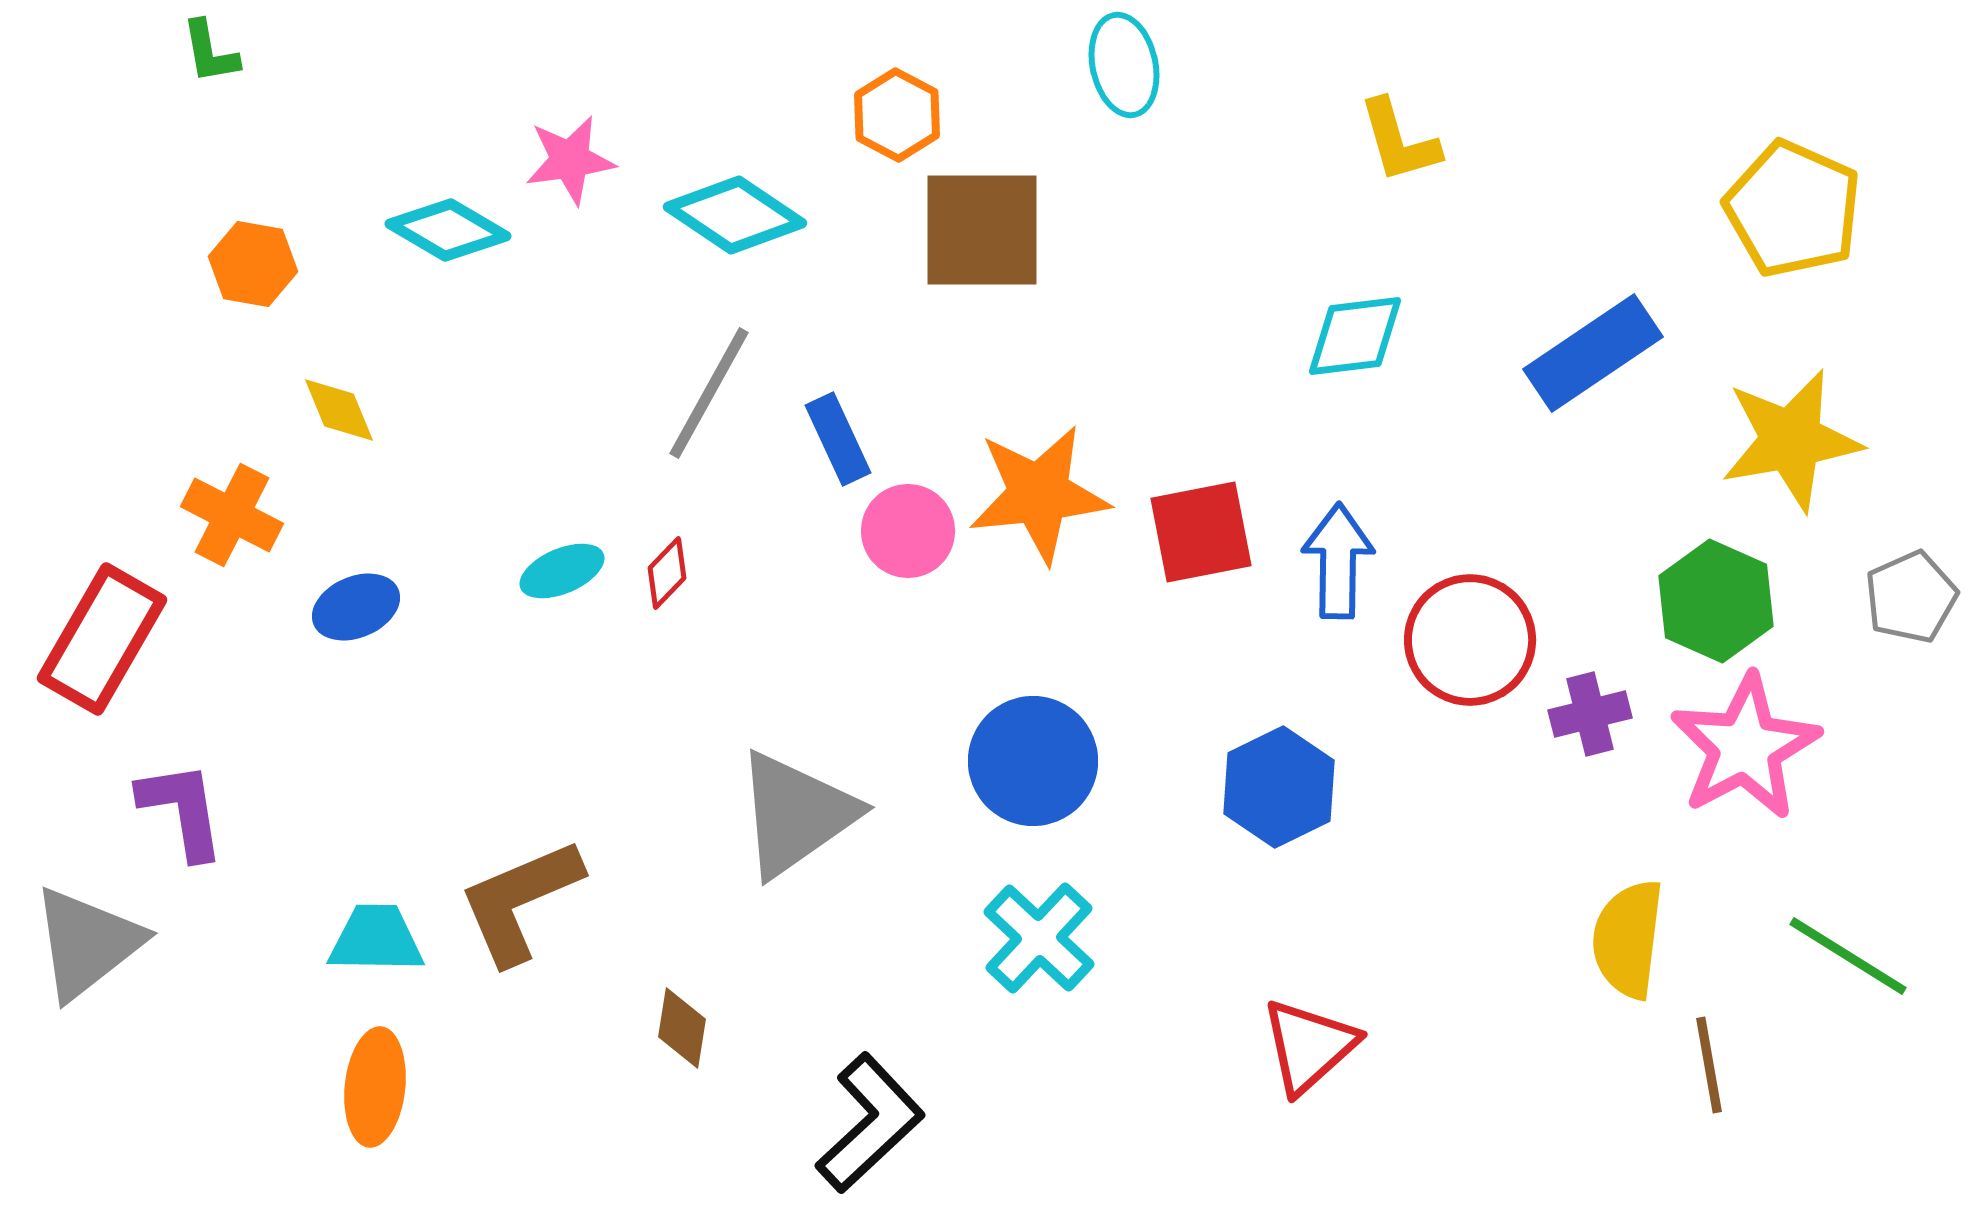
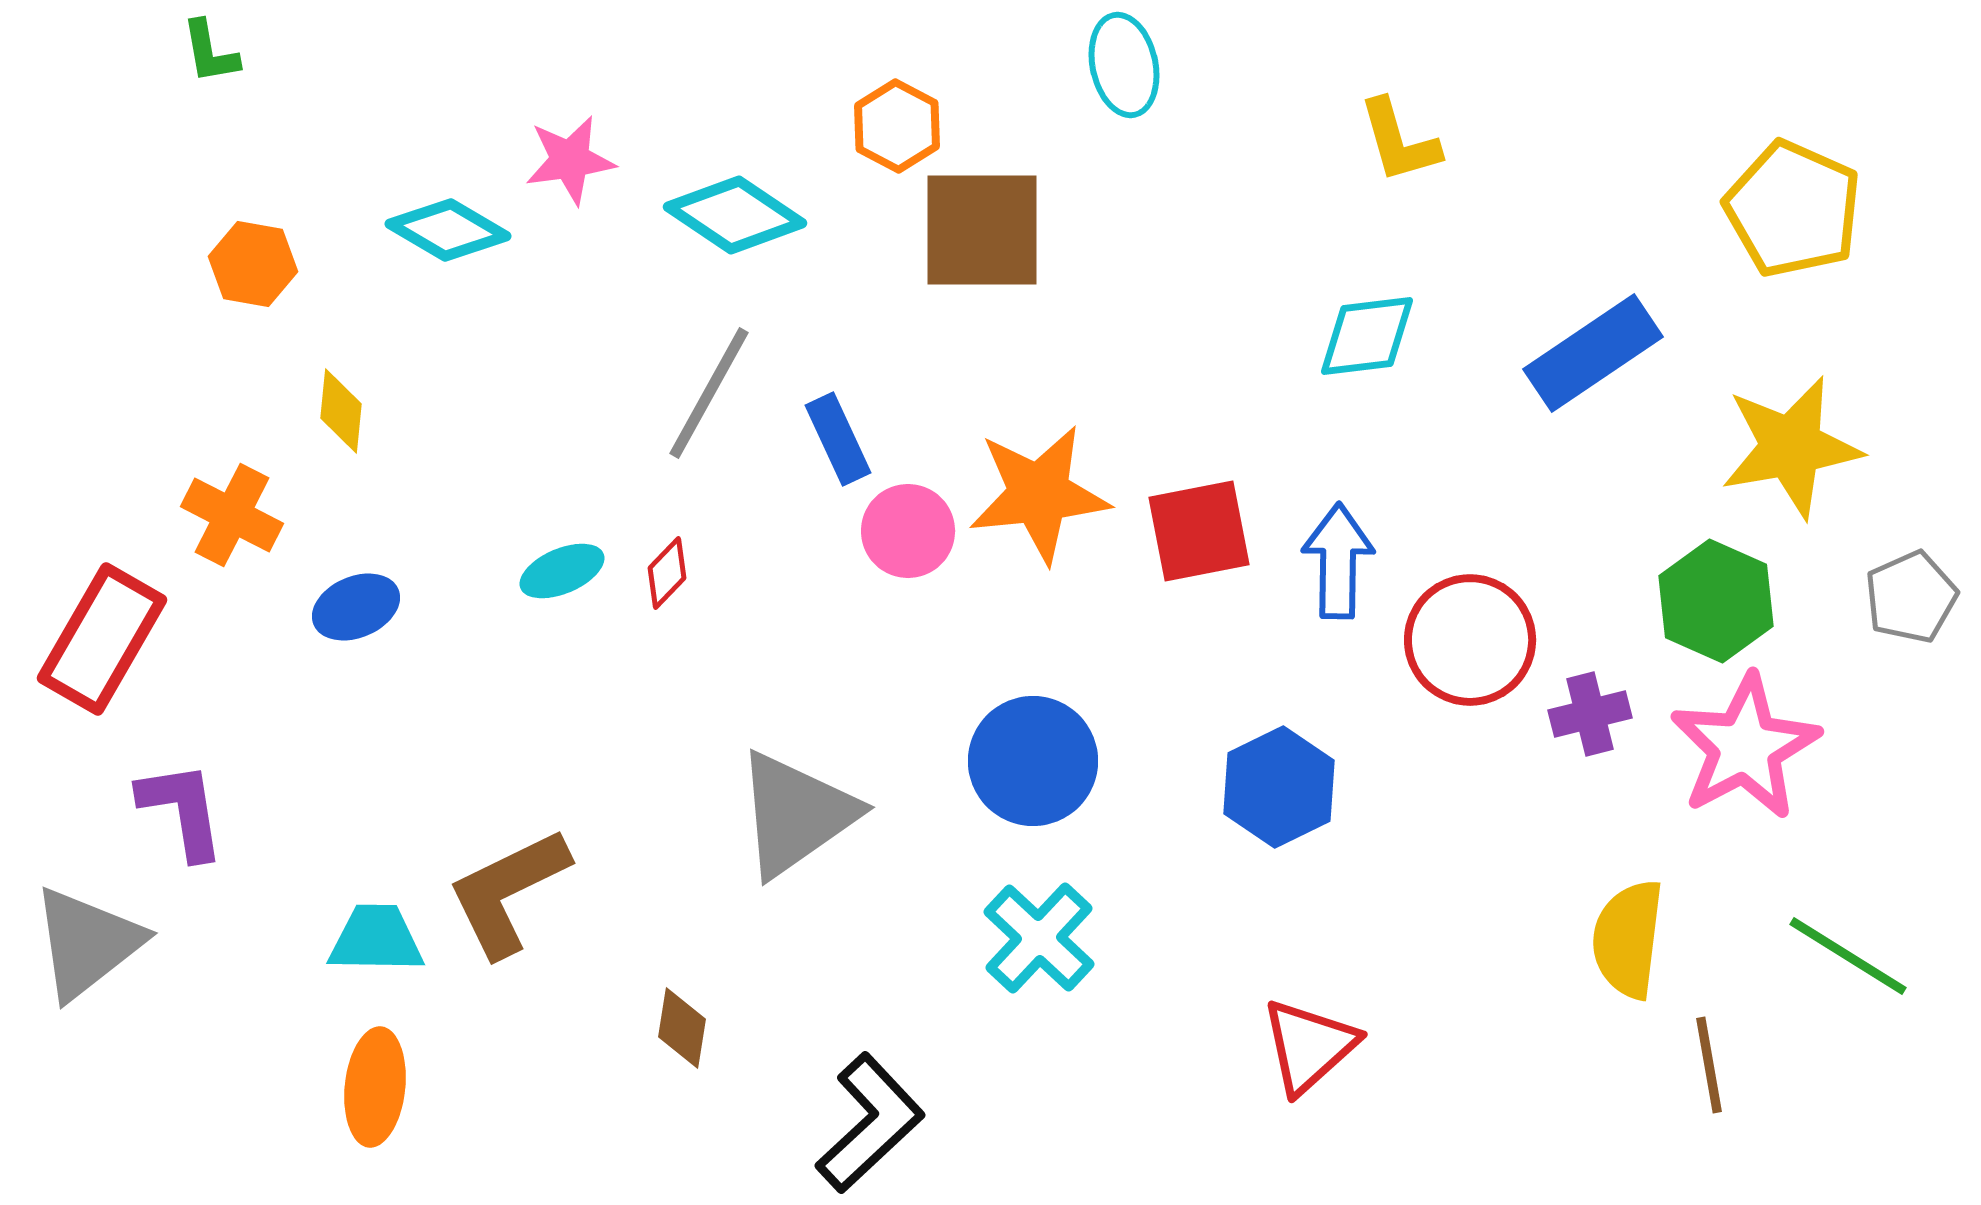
orange hexagon at (897, 115): moved 11 px down
cyan diamond at (1355, 336): moved 12 px right
yellow diamond at (339, 410): moved 2 px right, 1 px down; rotated 28 degrees clockwise
yellow star at (1791, 440): moved 7 px down
red square at (1201, 532): moved 2 px left, 1 px up
brown L-shape at (520, 901): moved 12 px left, 9 px up; rotated 3 degrees counterclockwise
